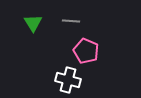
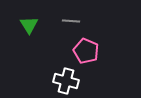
green triangle: moved 4 px left, 2 px down
white cross: moved 2 px left, 1 px down
